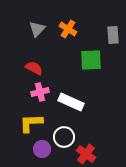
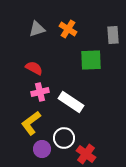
gray triangle: rotated 30 degrees clockwise
white rectangle: rotated 10 degrees clockwise
yellow L-shape: rotated 35 degrees counterclockwise
white circle: moved 1 px down
